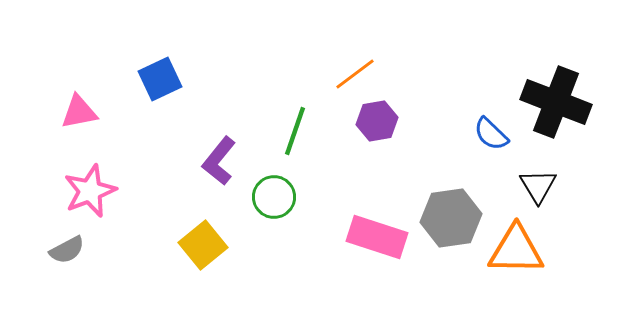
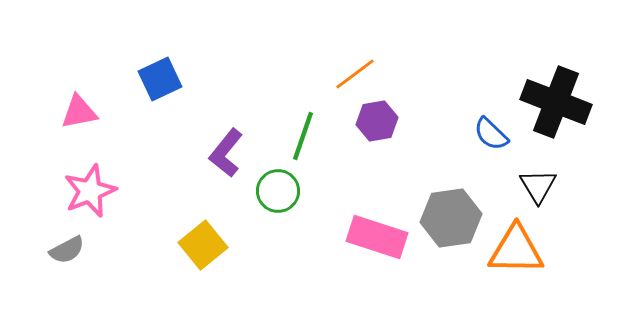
green line: moved 8 px right, 5 px down
purple L-shape: moved 7 px right, 8 px up
green circle: moved 4 px right, 6 px up
